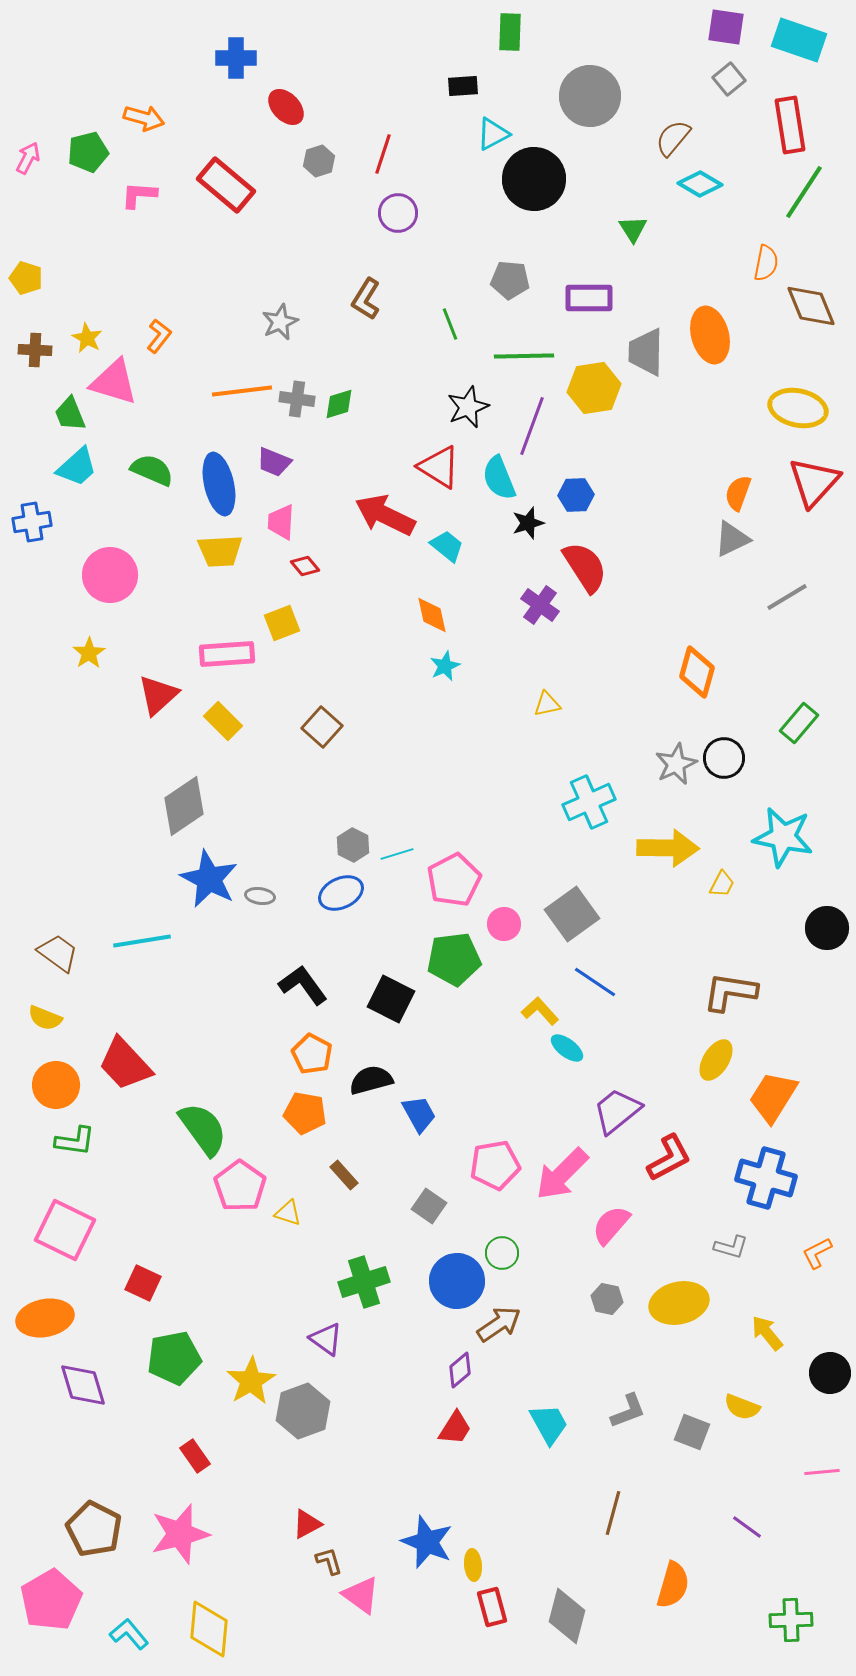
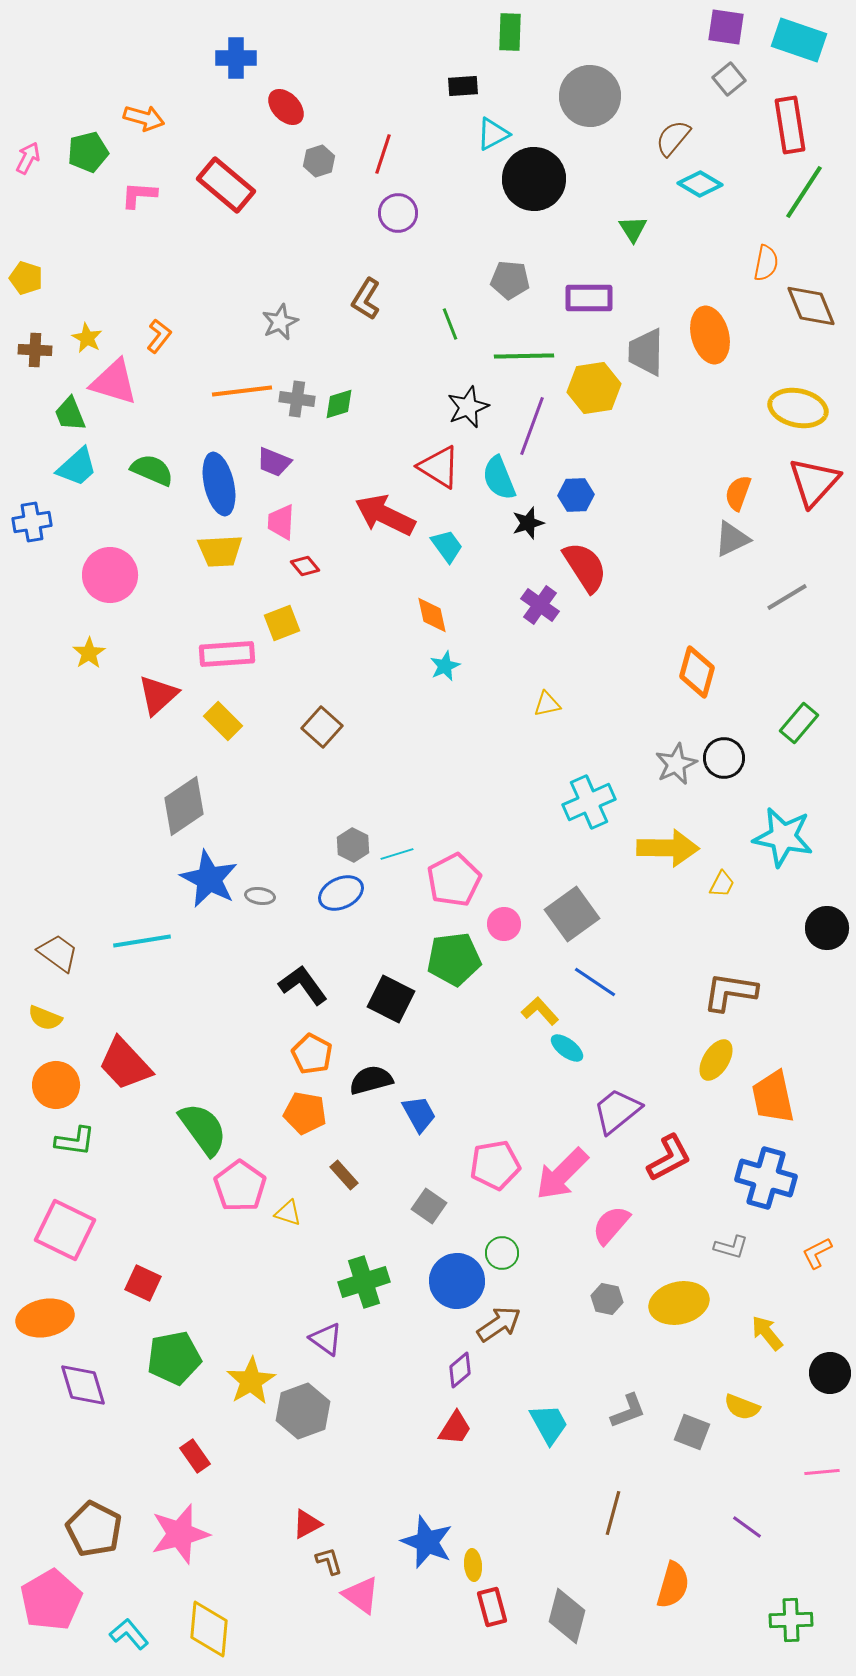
cyan trapezoid at (447, 546): rotated 15 degrees clockwise
orange trapezoid at (773, 1097): rotated 44 degrees counterclockwise
